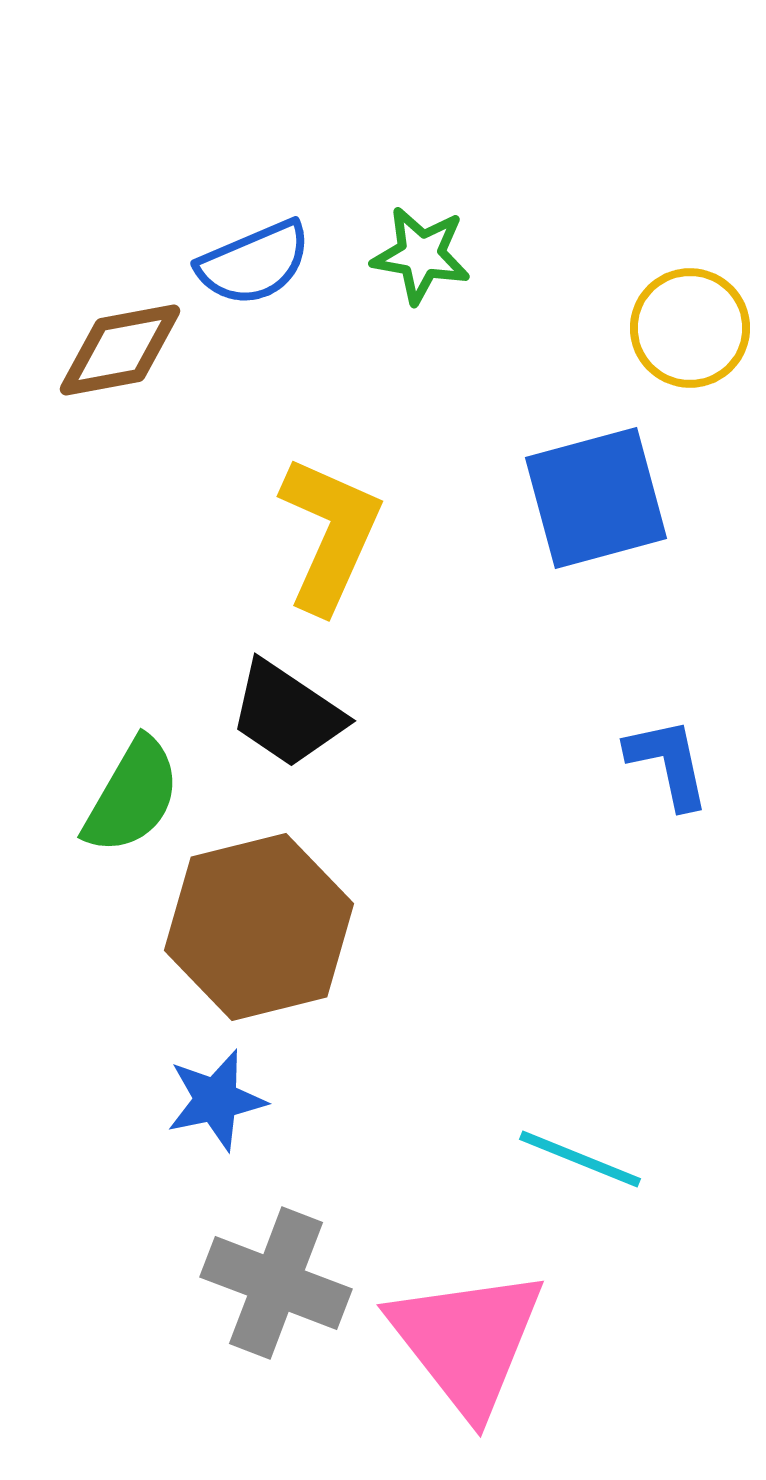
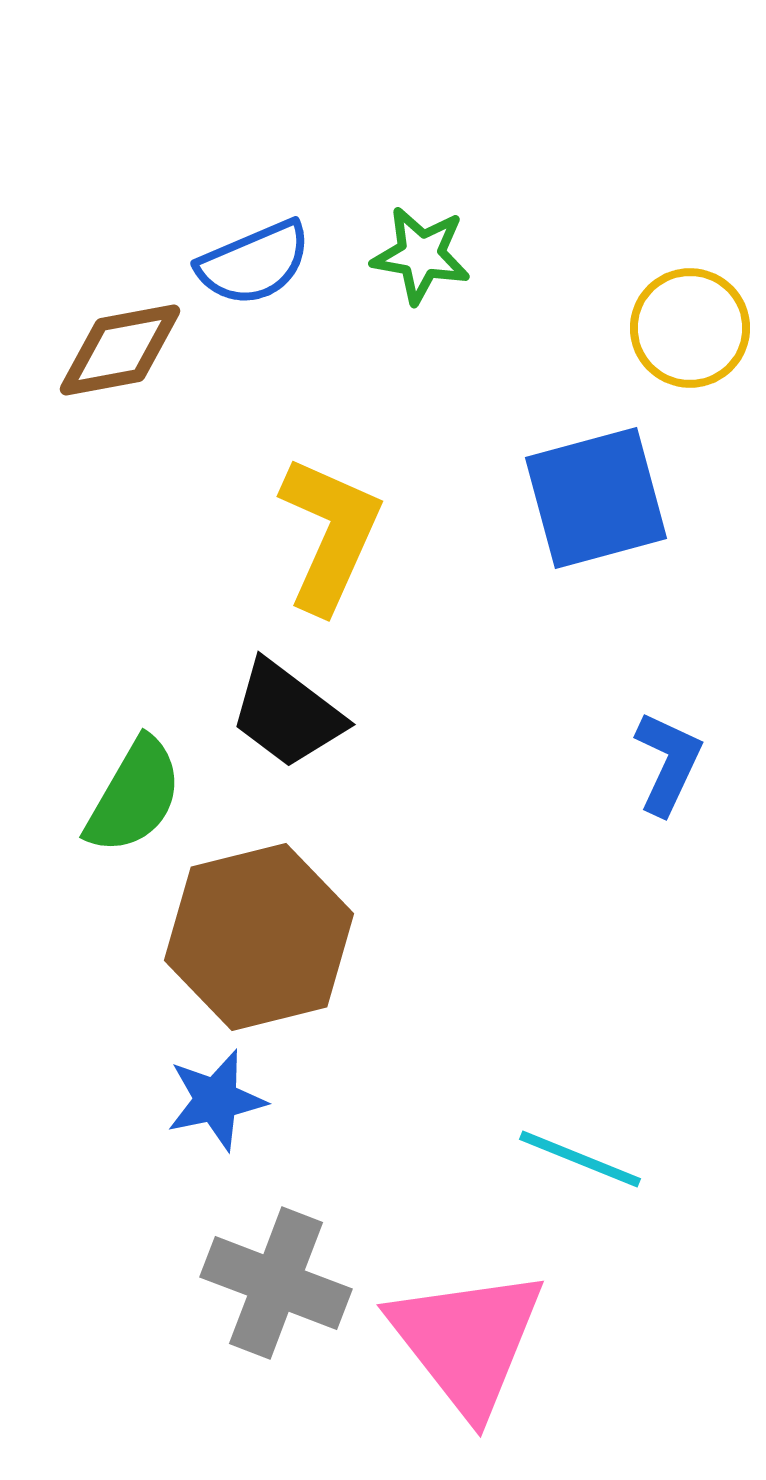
black trapezoid: rotated 3 degrees clockwise
blue L-shape: rotated 37 degrees clockwise
green semicircle: moved 2 px right
brown hexagon: moved 10 px down
